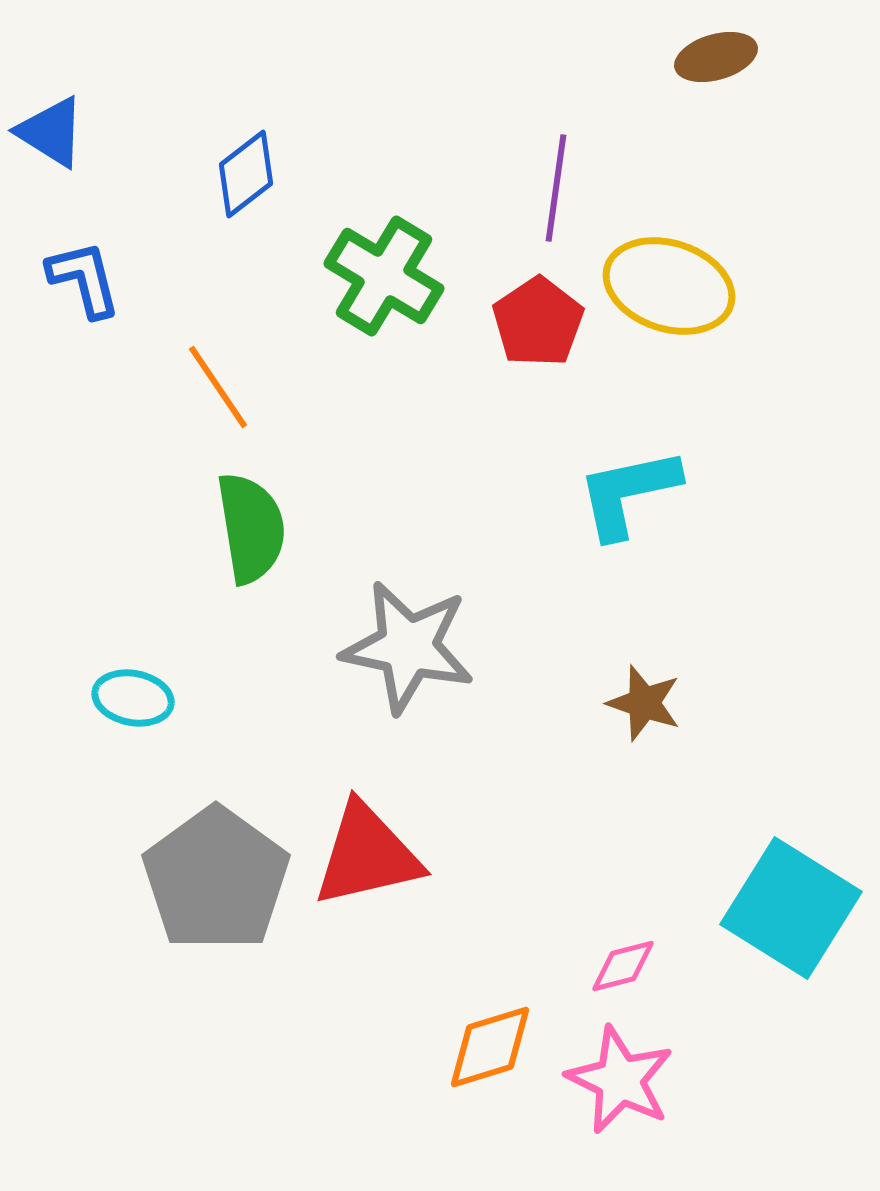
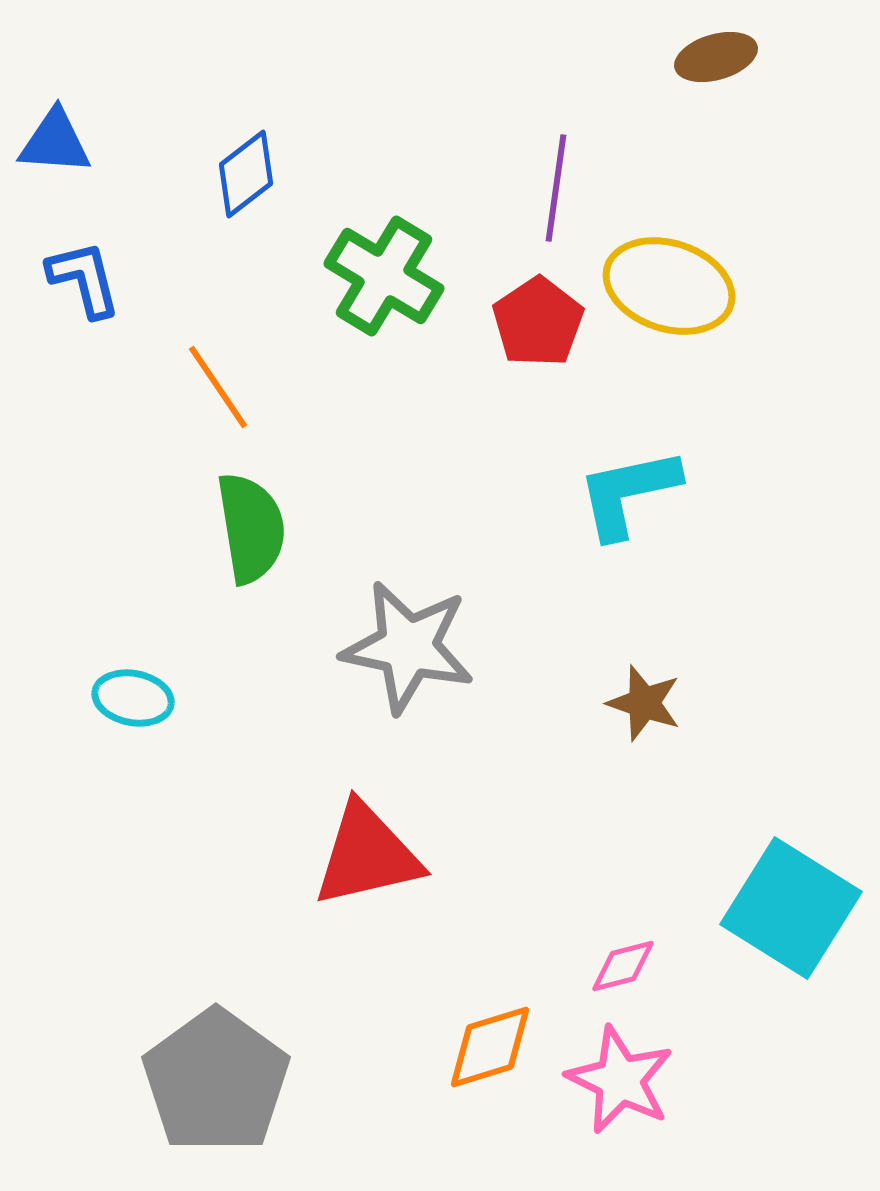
blue triangle: moved 4 px right, 10 px down; rotated 28 degrees counterclockwise
gray pentagon: moved 202 px down
